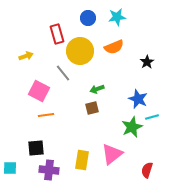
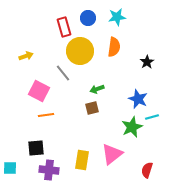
red rectangle: moved 7 px right, 7 px up
orange semicircle: rotated 60 degrees counterclockwise
